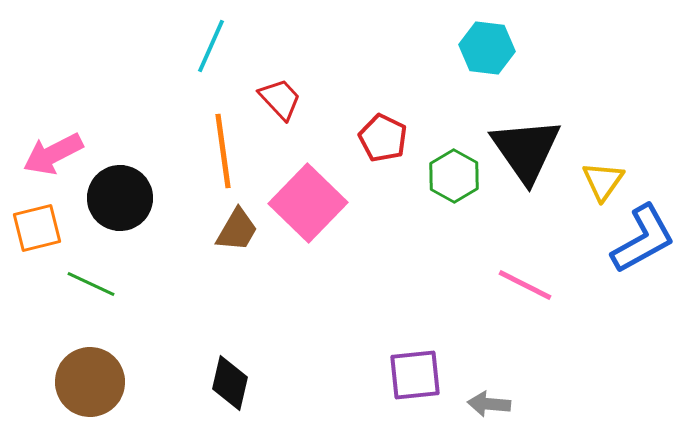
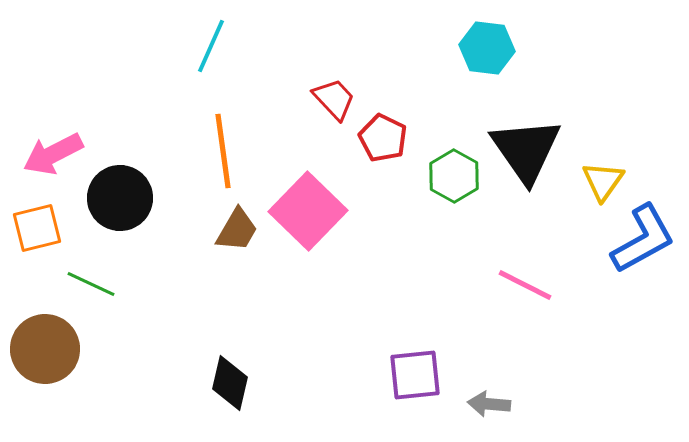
red trapezoid: moved 54 px right
pink square: moved 8 px down
brown circle: moved 45 px left, 33 px up
